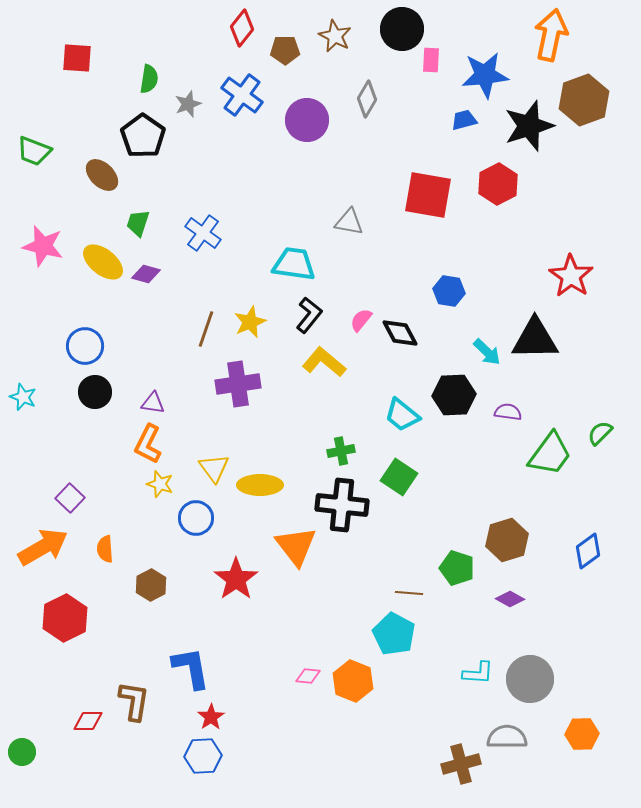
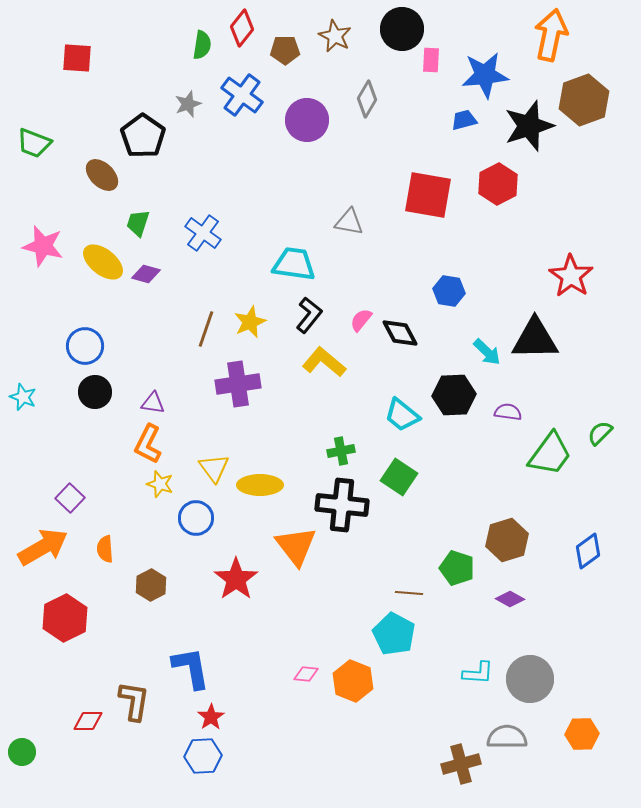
green semicircle at (149, 79): moved 53 px right, 34 px up
green trapezoid at (34, 151): moved 8 px up
pink diamond at (308, 676): moved 2 px left, 2 px up
